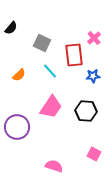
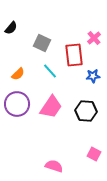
orange semicircle: moved 1 px left, 1 px up
purple circle: moved 23 px up
